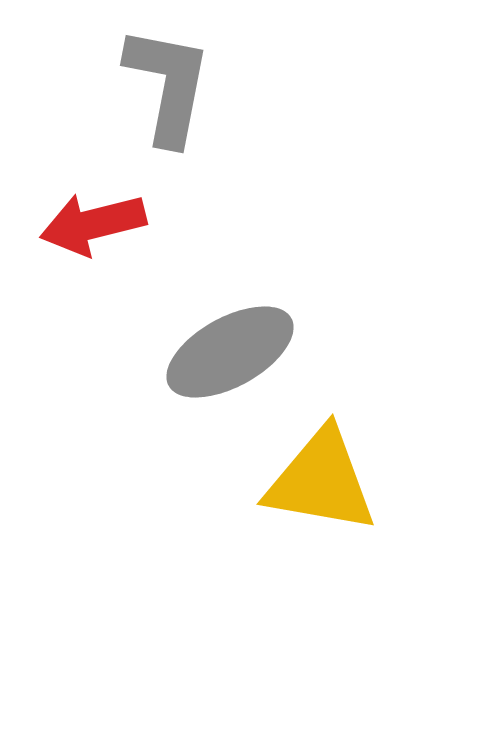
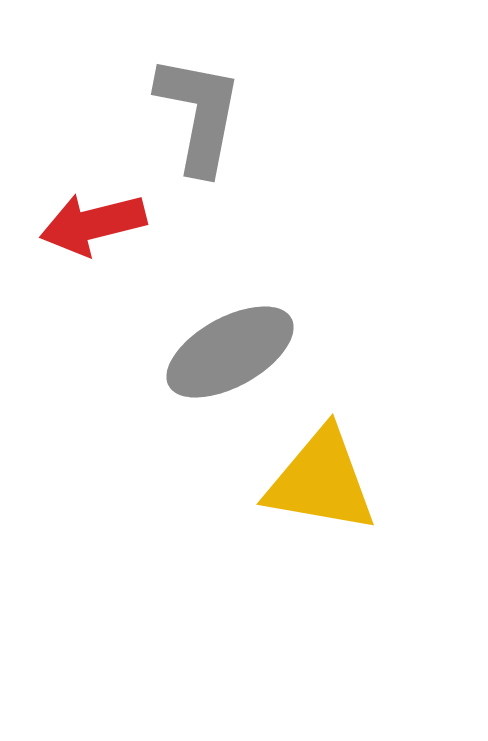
gray L-shape: moved 31 px right, 29 px down
